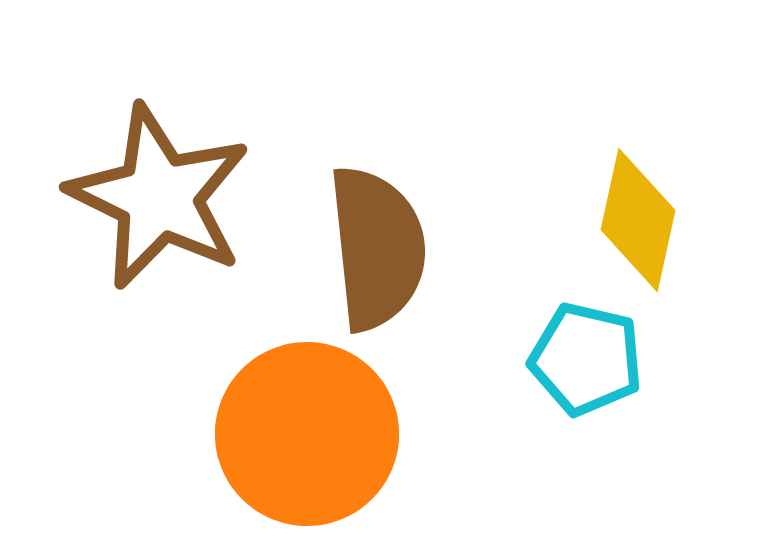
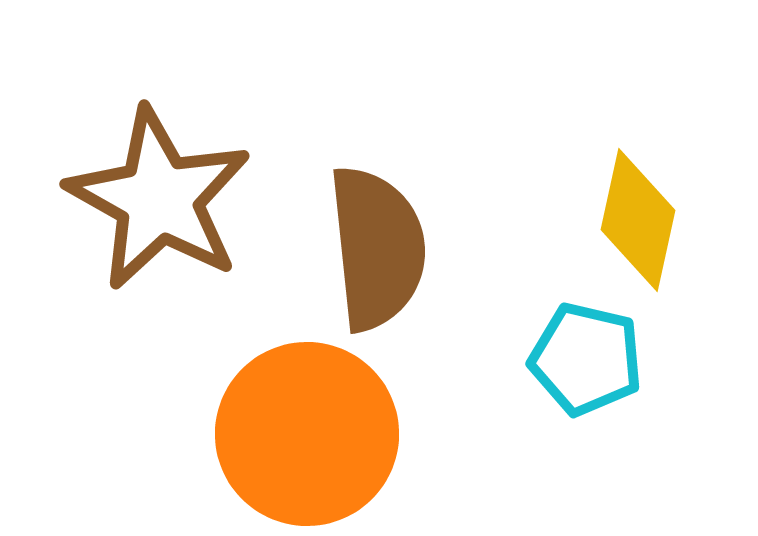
brown star: moved 2 px down; rotated 3 degrees clockwise
